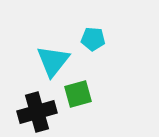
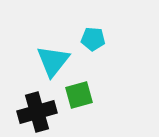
green square: moved 1 px right, 1 px down
